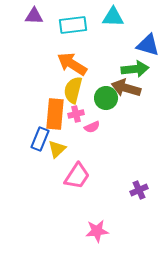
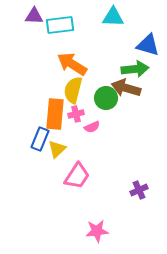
cyan rectangle: moved 13 px left
